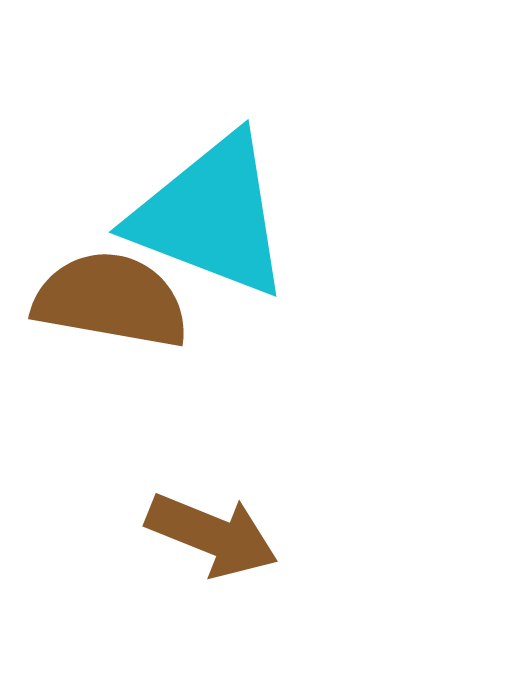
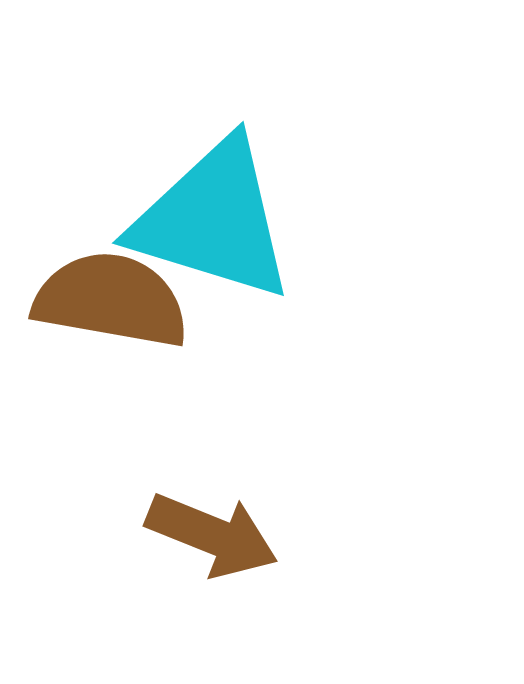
cyan triangle: moved 2 px right, 4 px down; rotated 4 degrees counterclockwise
